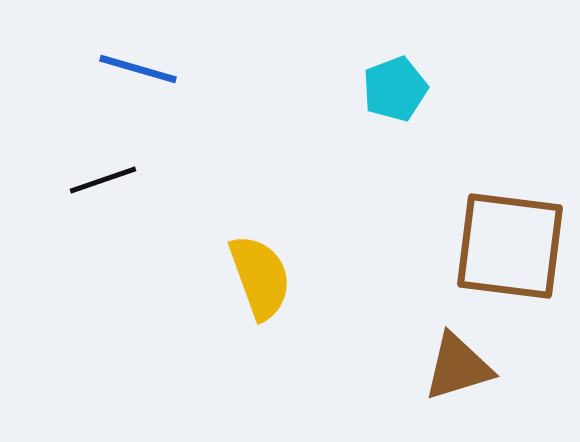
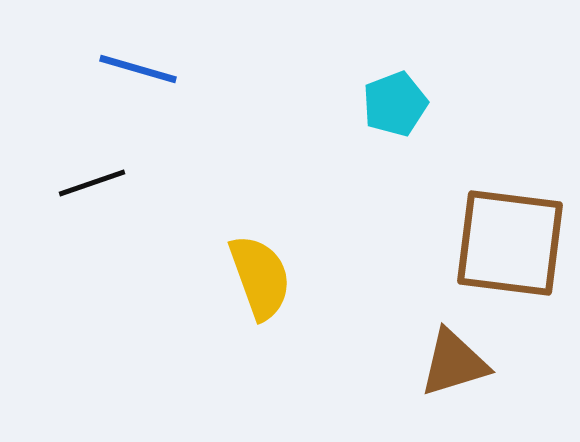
cyan pentagon: moved 15 px down
black line: moved 11 px left, 3 px down
brown square: moved 3 px up
brown triangle: moved 4 px left, 4 px up
